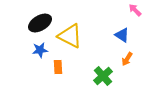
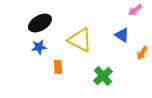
pink arrow: rotated 80 degrees counterclockwise
yellow triangle: moved 10 px right, 4 px down
blue star: moved 1 px left, 3 px up
orange arrow: moved 15 px right, 6 px up
